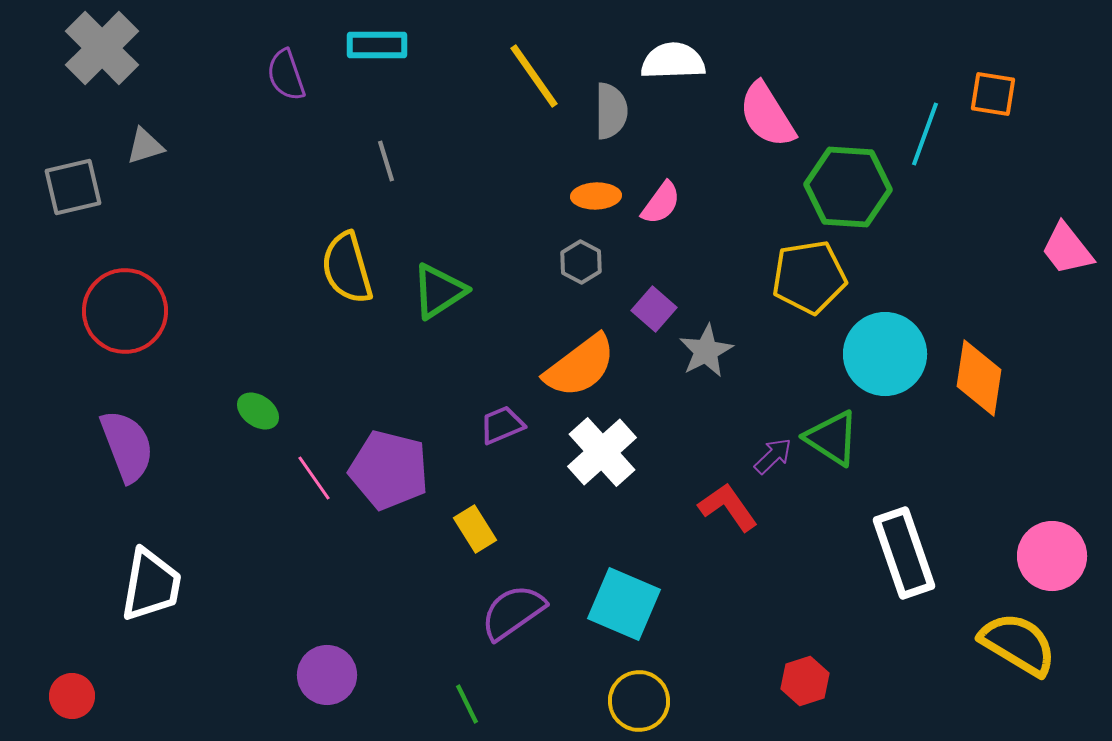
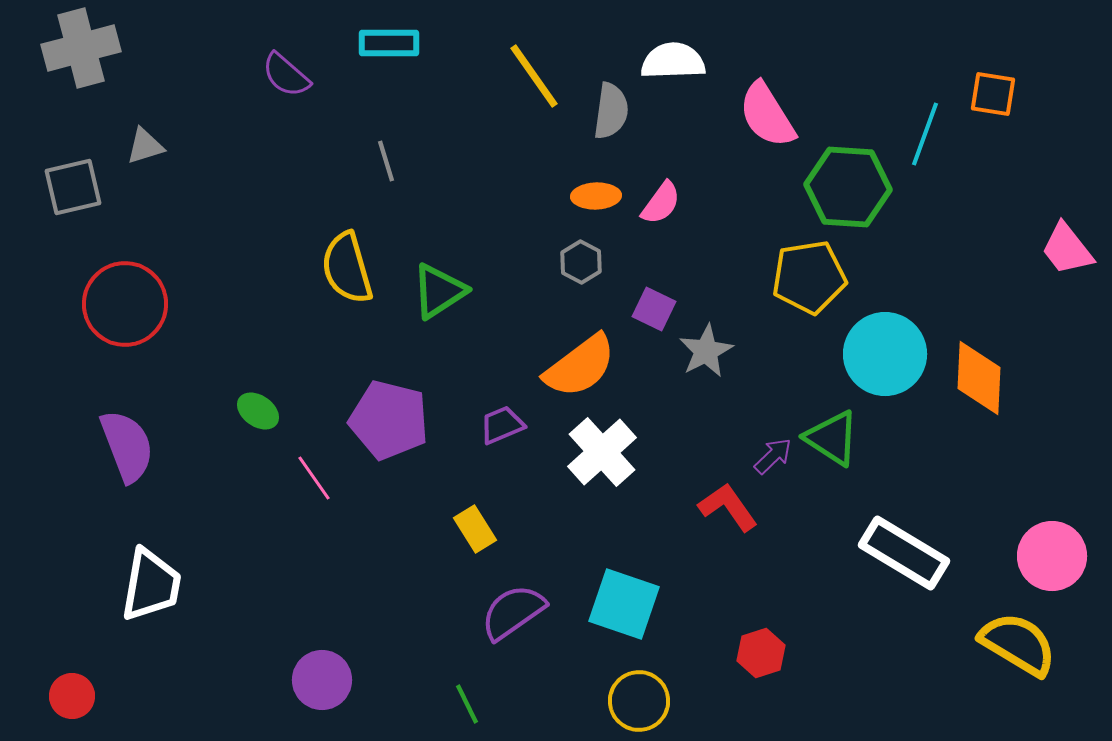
cyan rectangle at (377, 45): moved 12 px right, 2 px up
gray cross at (102, 48): moved 21 px left; rotated 30 degrees clockwise
purple semicircle at (286, 75): rotated 30 degrees counterclockwise
gray semicircle at (611, 111): rotated 8 degrees clockwise
purple square at (654, 309): rotated 15 degrees counterclockwise
red circle at (125, 311): moved 7 px up
orange diamond at (979, 378): rotated 6 degrees counterclockwise
purple pentagon at (389, 470): moved 50 px up
white rectangle at (904, 553): rotated 40 degrees counterclockwise
cyan square at (624, 604): rotated 4 degrees counterclockwise
purple circle at (327, 675): moved 5 px left, 5 px down
red hexagon at (805, 681): moved 44 px left, 28 px up
